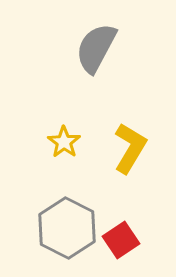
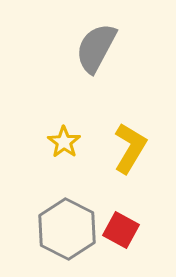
gray hexagon: moved 1 px down
red square: moved 10 px up; rotated 27 degrees counterclockwise
